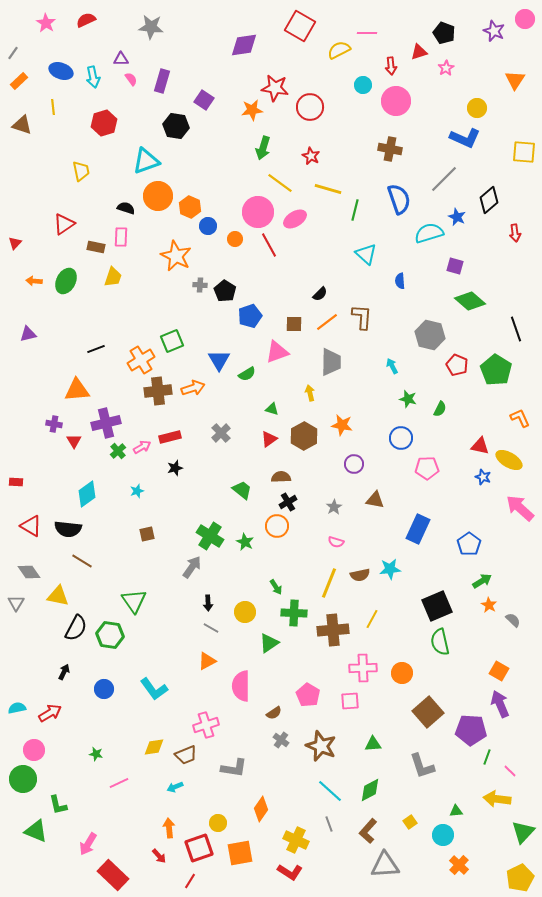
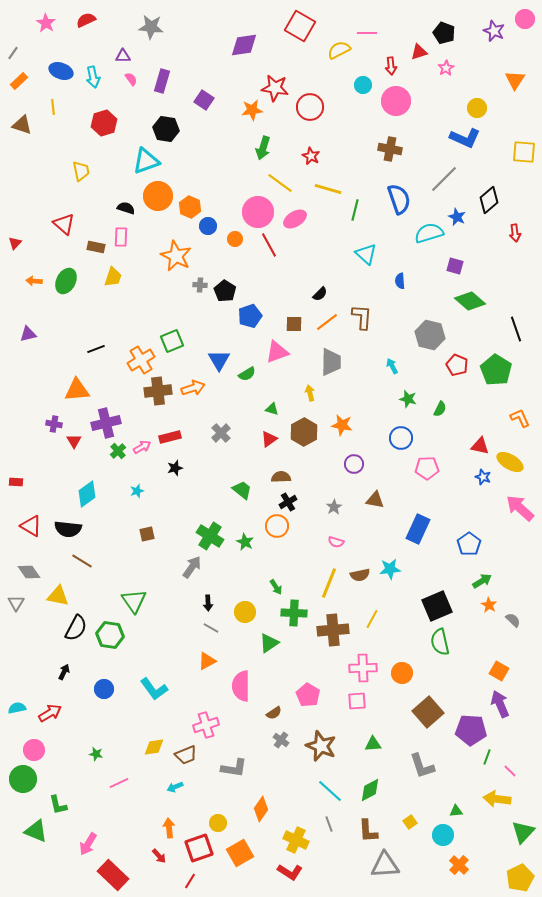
purple triangle at (121, 59): moved 2 px right, 3 px up
black hexagon at (176, 126): moved 10 px left, 3 px down
red triangle at (64, 224): rotated 45 degrees counterclockwise
brown hexagon at (304, 436): moved 4 px up
yellow ellipse at (509, 460): moved 1 px right, 2 px down
pink square at (350, 701): moved 7 px right
brown L-shape at (368, 831): rotated 45 degrees counterclockwise
orange square at (240, 853): rotated 20 degrees counterclockwise
